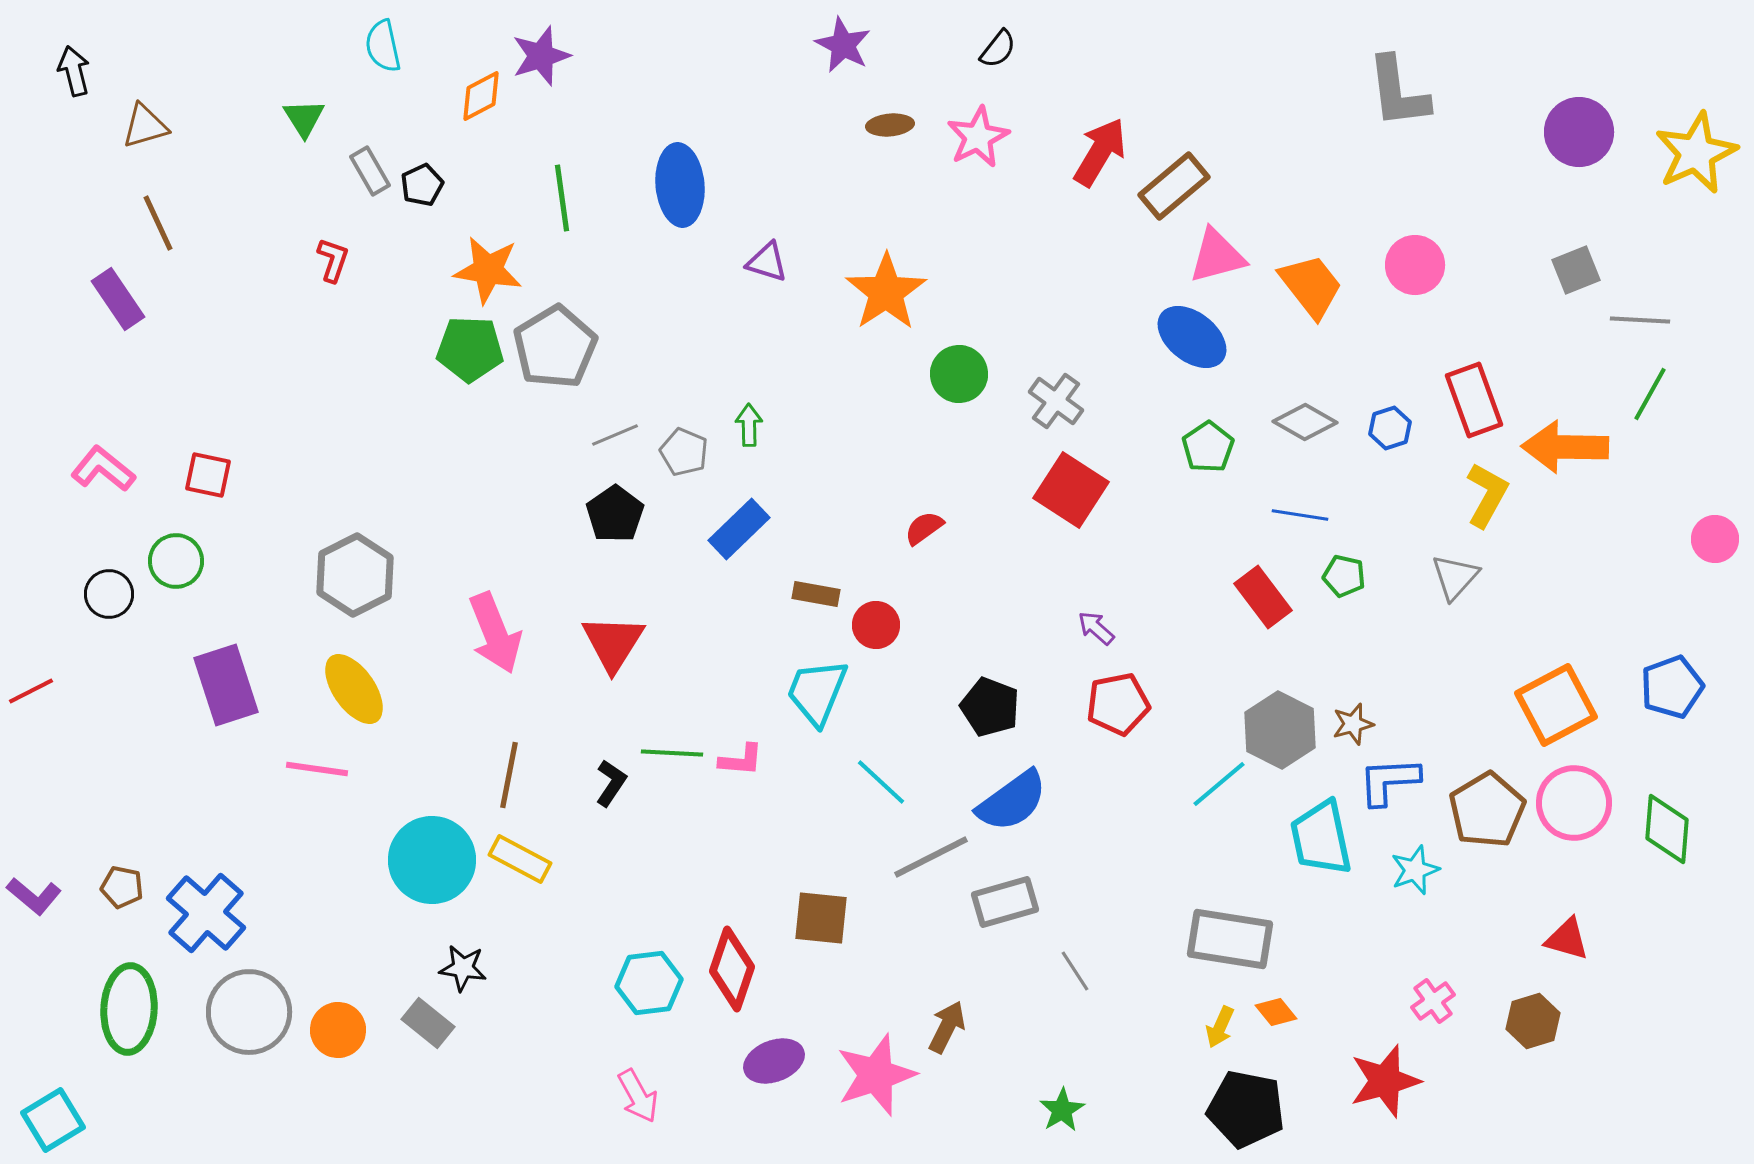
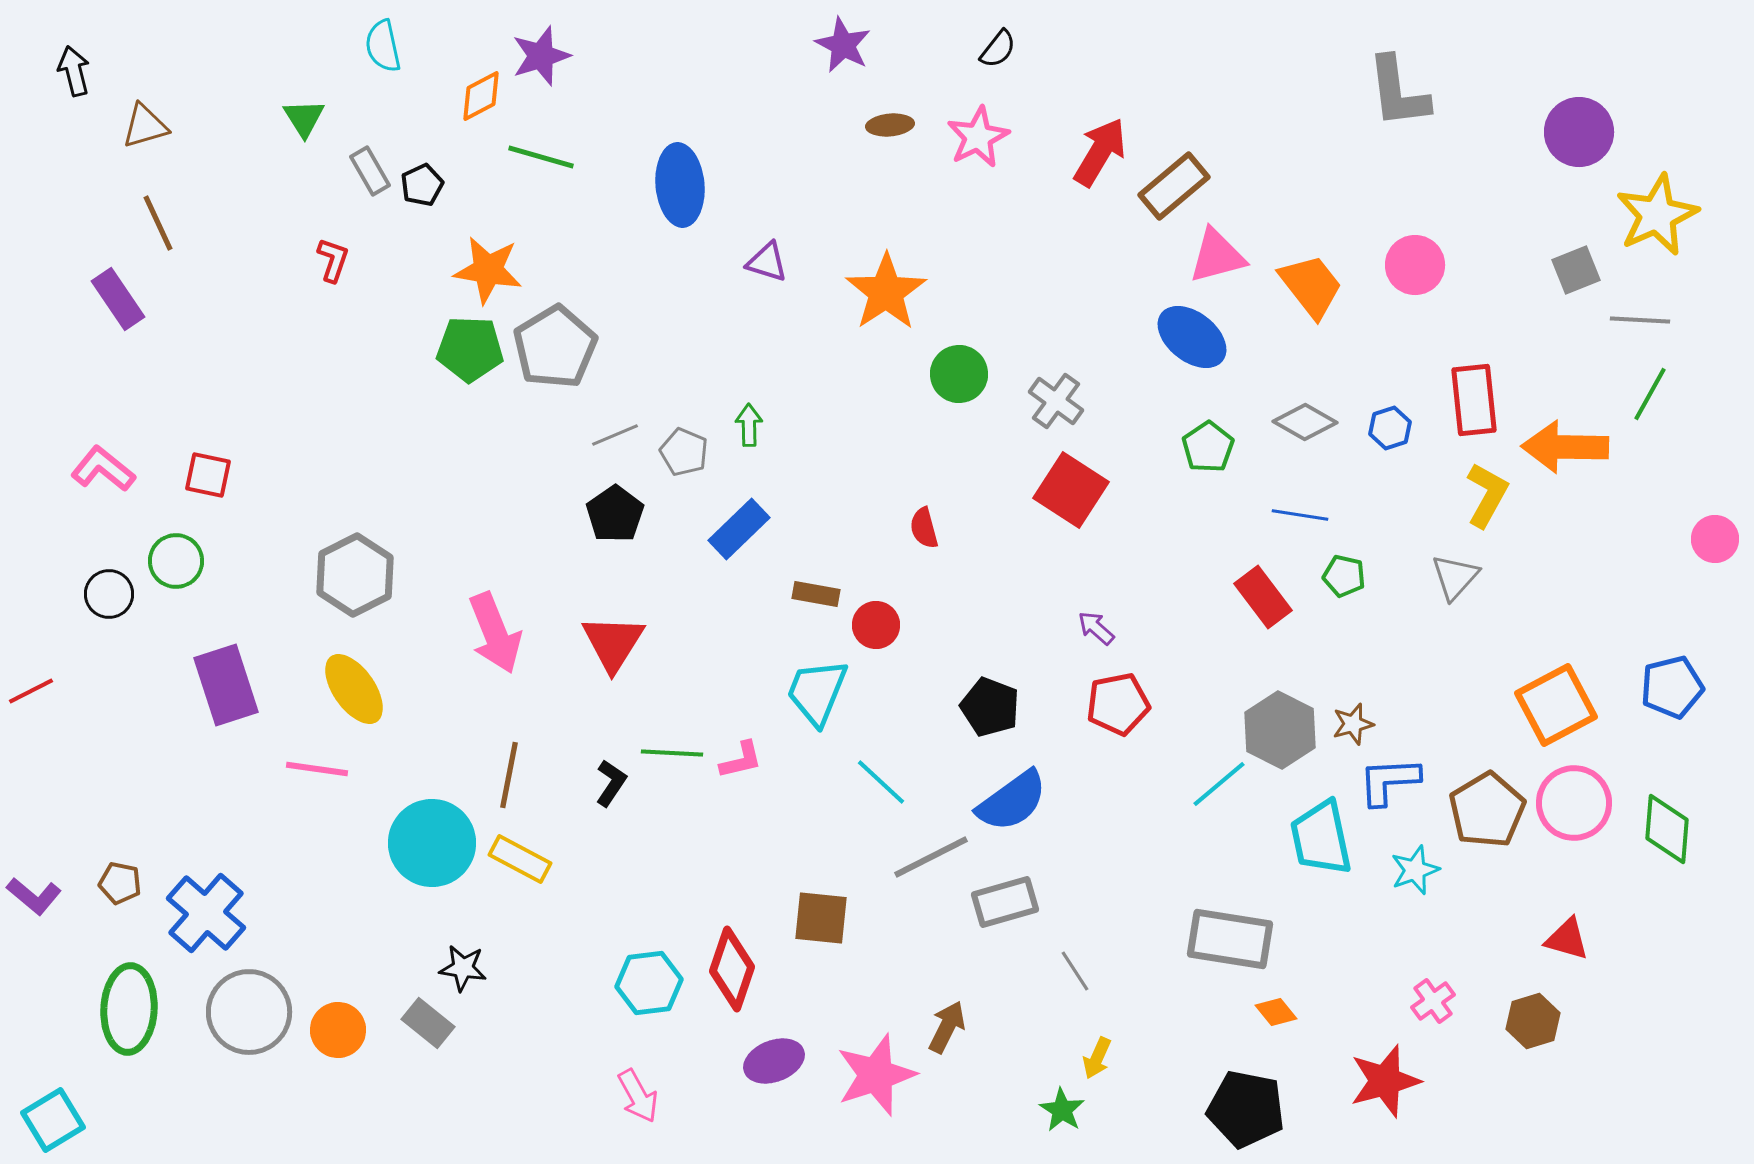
yellow star at (1696, 153): moved 39 px left, 62 px down
green line at (562, 198): moved 21 px left, 41 px up; rotated 66 degrees counterclockwise
red rectangle at (1474, 400): rotated 14 degrees clockwise
red semicircle at (924, 528): rotated 69 degrees counterclockwise
blue pentagon at (1672, 687): rotated 6 degrees clockwise
pink L-shape at (741, 760): rotated 18 degrees counterclockwise
cyan circle at (432, 860): moved 17 px up
brown pentagon at (122, 887): moved 2 px left, 4 px up
yellow arrow at (1220, 1027): moved 123 px left, 31 px down
green star at (1062, 1110): rotated 9 degrees counterclockwise
